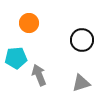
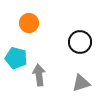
black circle: moved 2 px left, 2 px down
cyan pentagon: rotated 20 degrees clockwise
gray arrow: rotated 15 degrees clockwise
